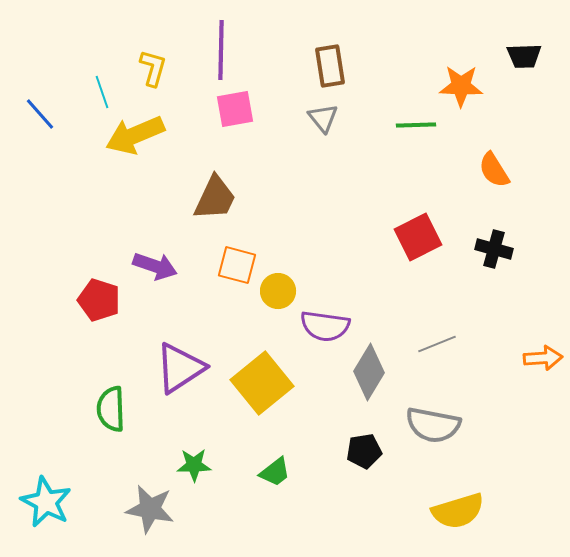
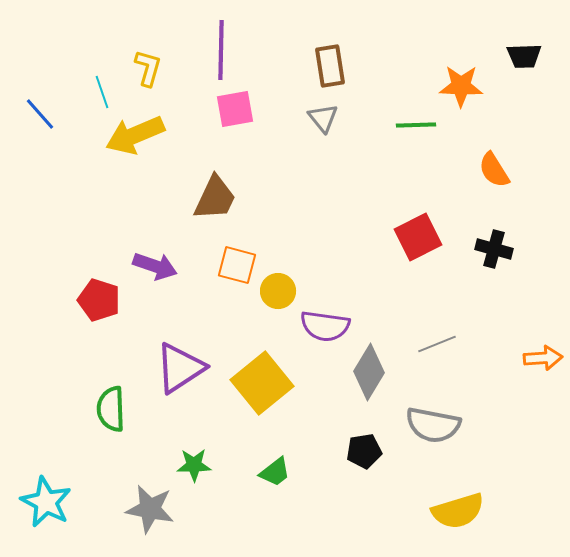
yellow L-shape: moved 5 px left
